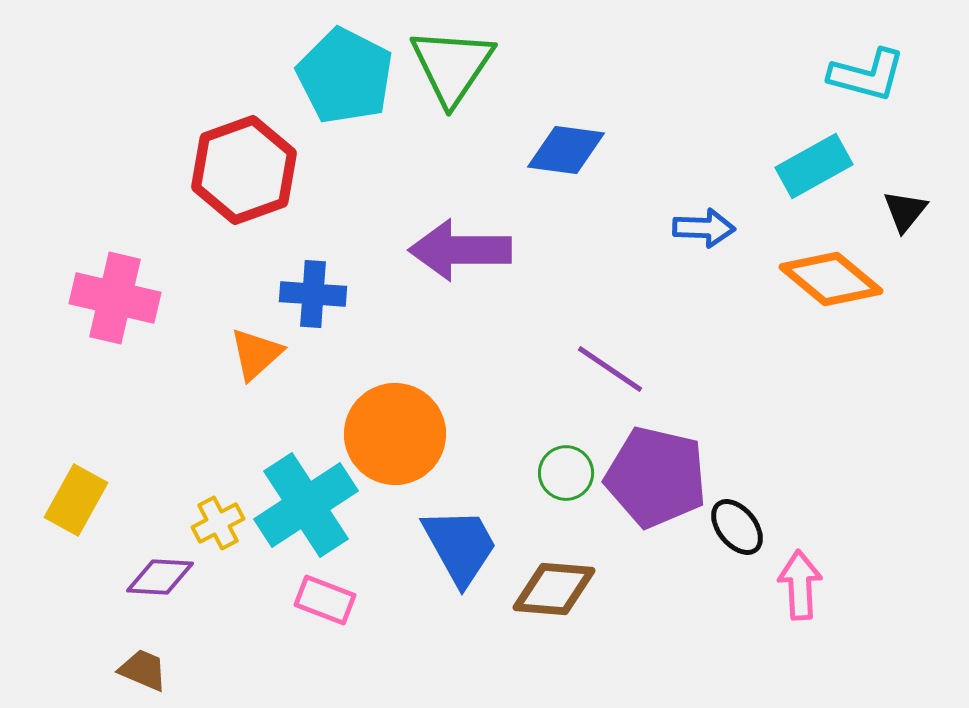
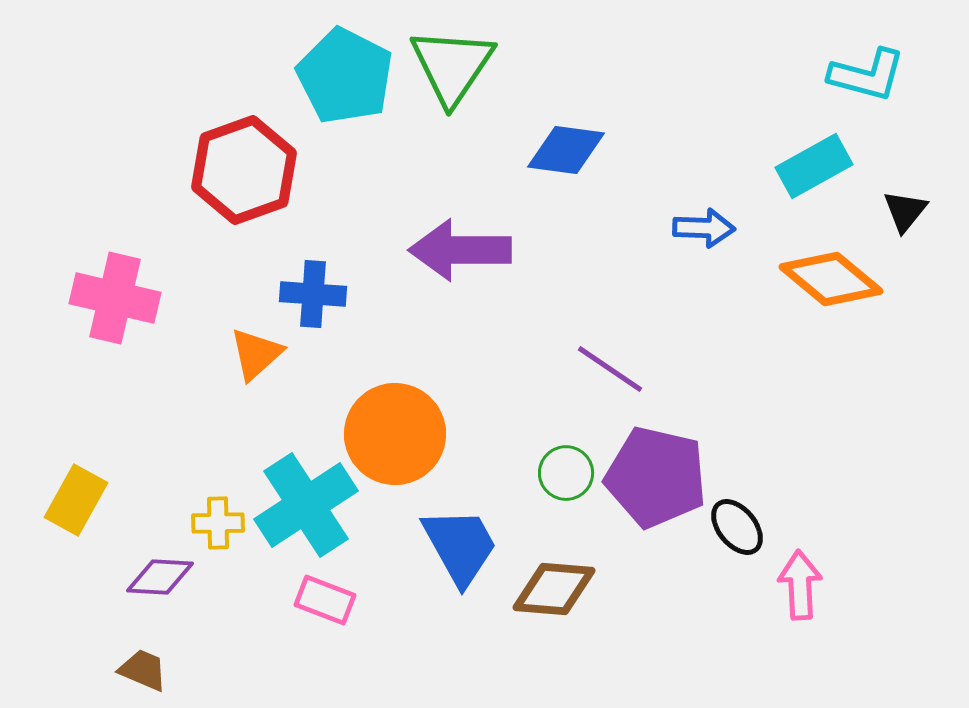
yellow cross: rotated 27 degrees clockwise
